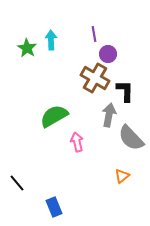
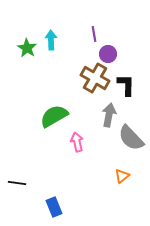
black L-shape: moved 1 px right, 6 px up
black line: rotated 42 degrees counterclockwise
